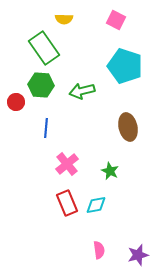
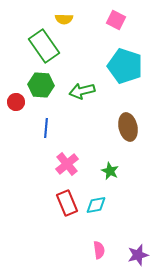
green rectangle: moved 2 px up
